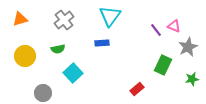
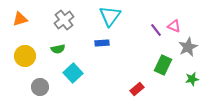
gray circle: moved 3 px left, 6 px up
